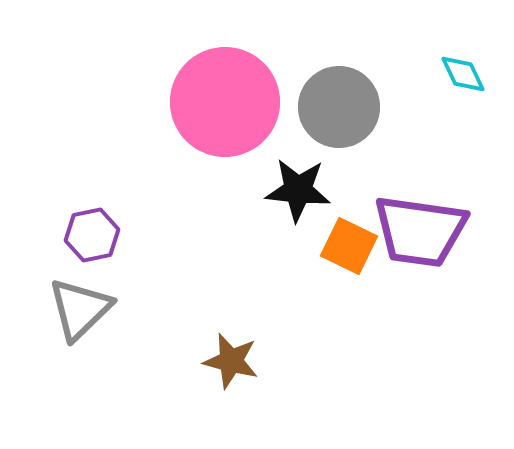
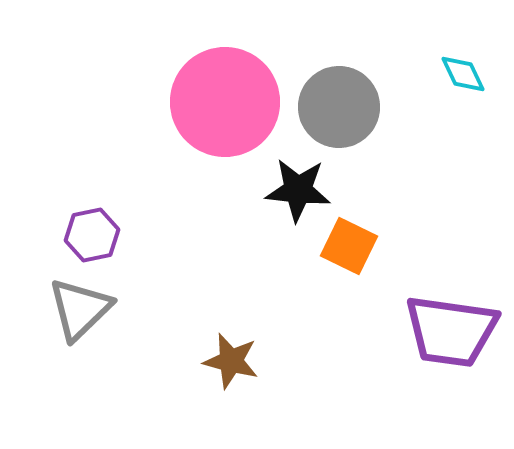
purple trapezoid: moved 31 px right, 100 px down
